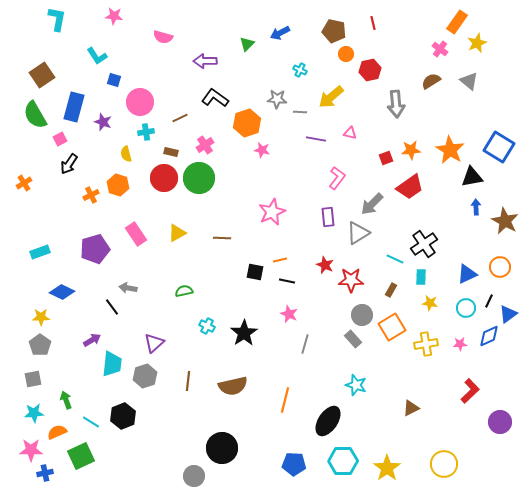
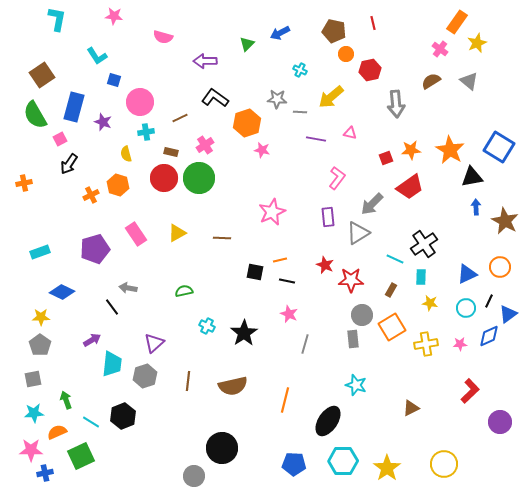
orange cross at (24, 183): rotated 21 degrees clockwise
gray rectangle at (353, 339): rotated 36 degrees clockwise
